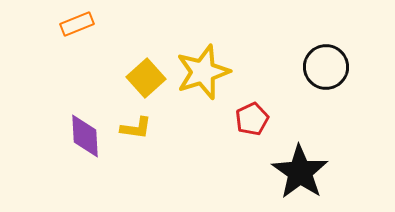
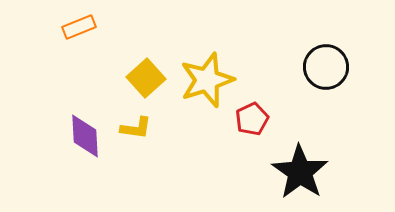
orange rectangle: moved 2 px right, 3 px down
yellow star: moved 4 px right, 8 px down
